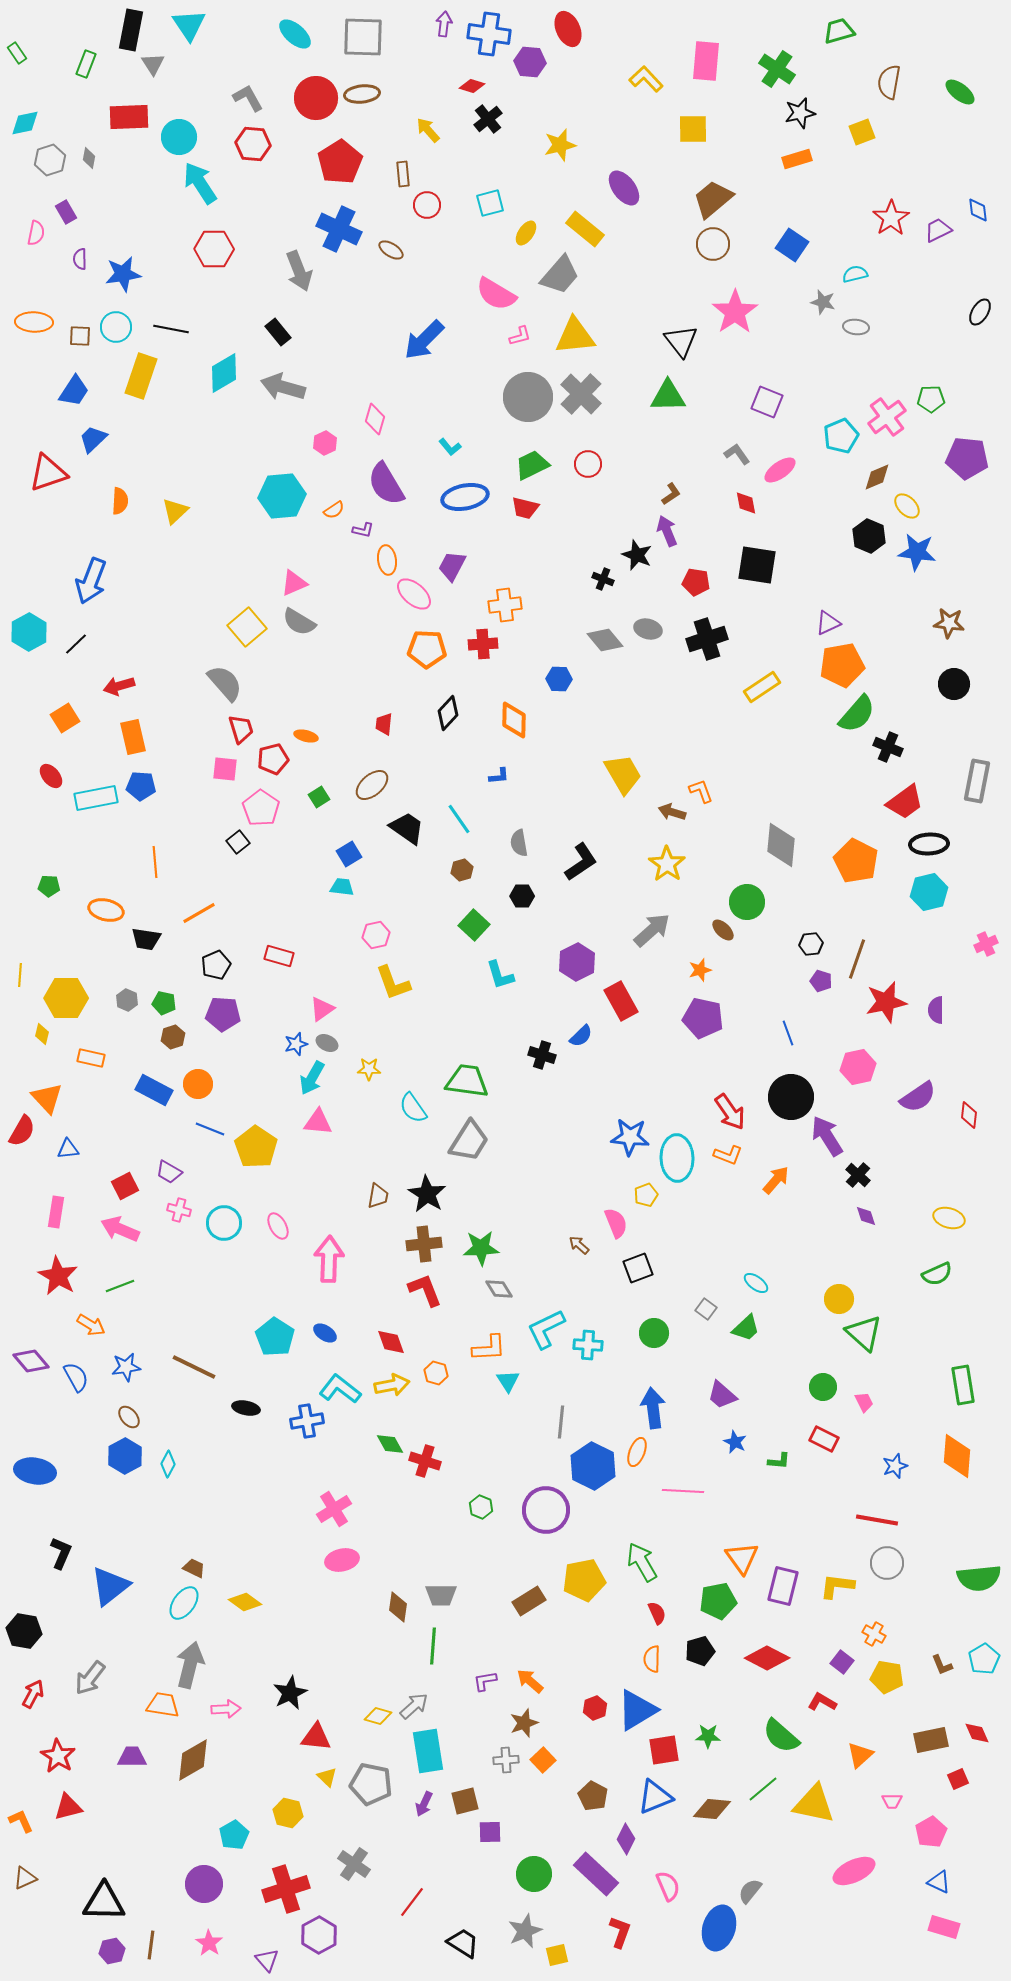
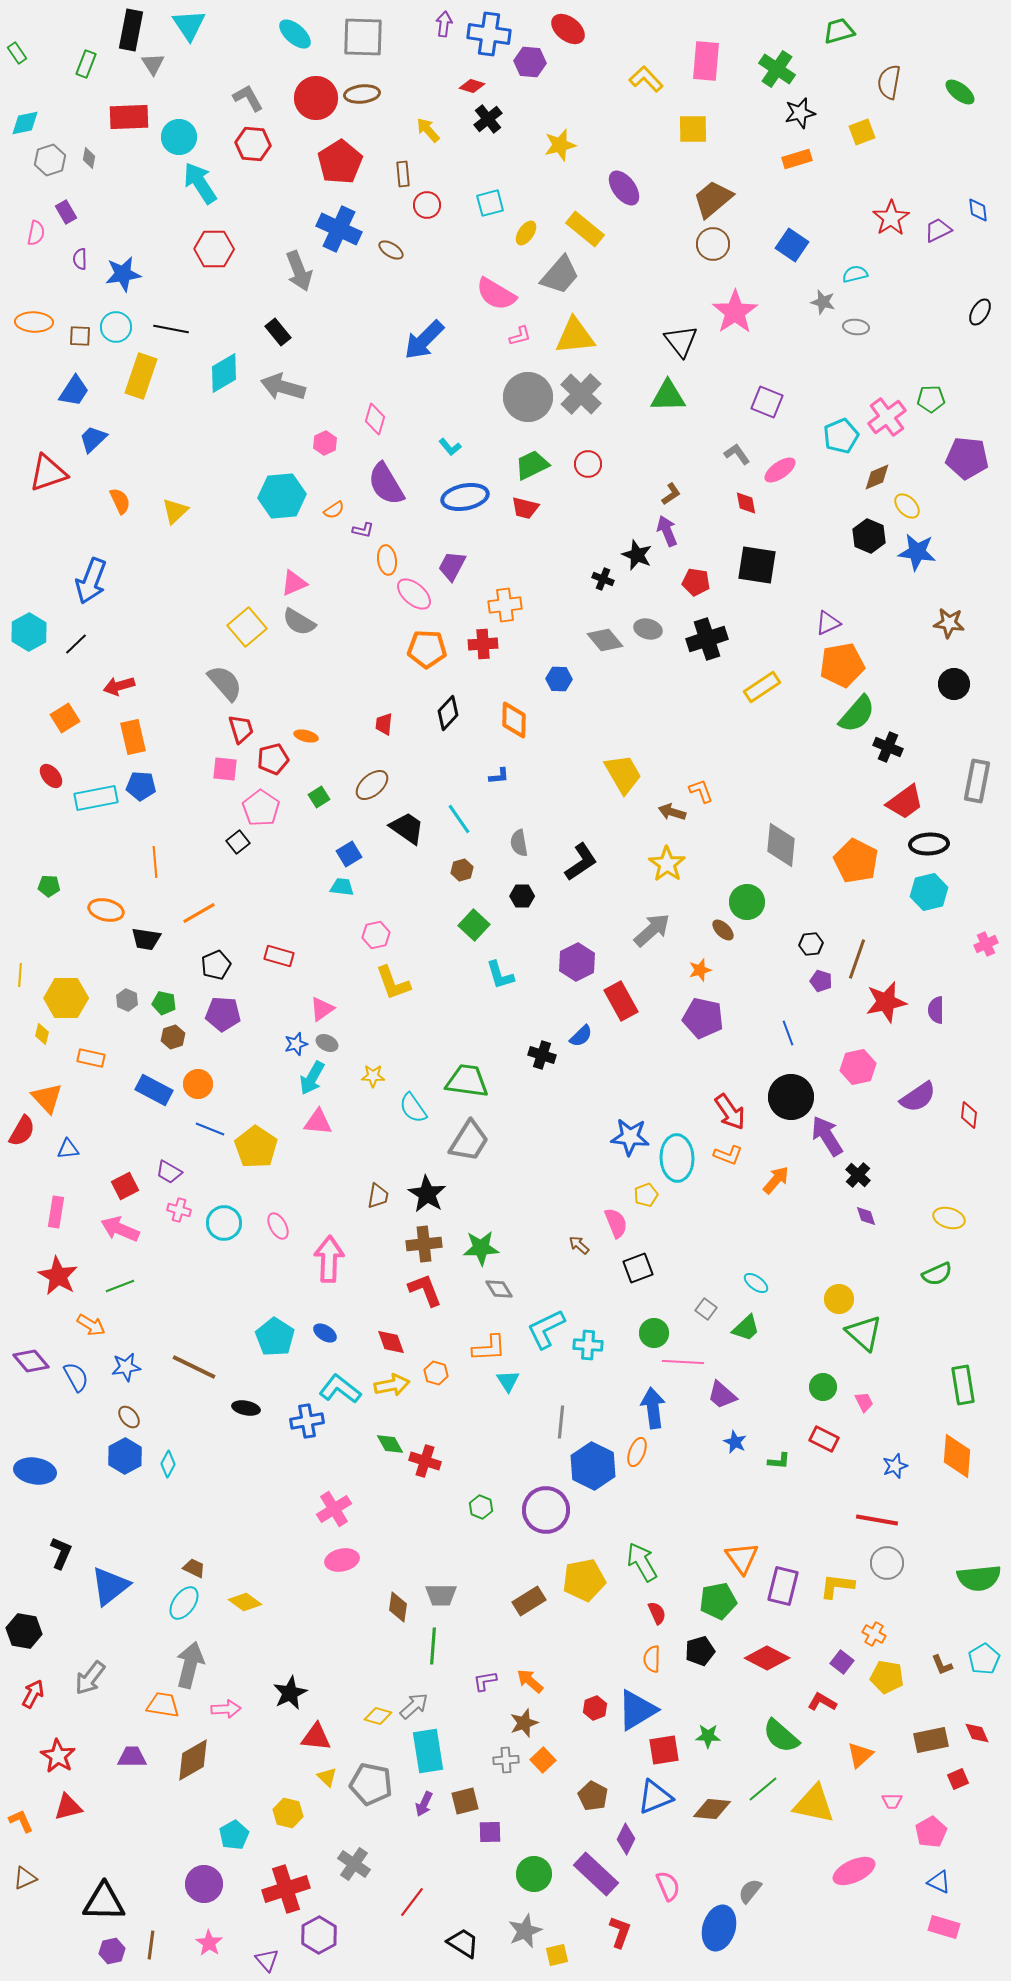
red ellipse at (568, 29): rotated 28 degrees counterclockwise
orange semicircle at (120, 501): rotated 28 degrees counterclockwise
yellow star at (369, 1069): moved 4 px right, 7 px down
pink line at (683, 1491): moved 129 px up
